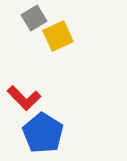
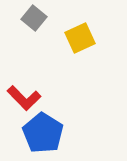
gray square: rotated 20 degrees counterclockwise
yellow square: moved 22 px right, 2 px down
